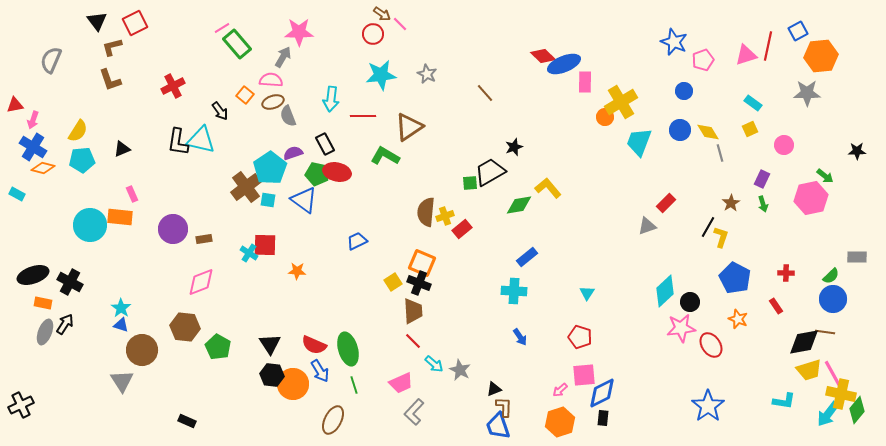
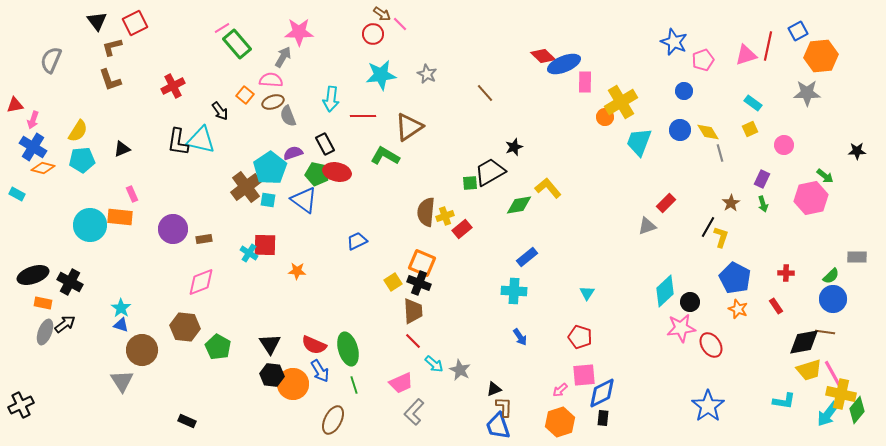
orange star at (738, 319): moved 10 px up
black arrow at (65, 324): rotated 20 degrees clockwise
